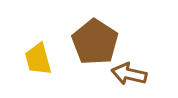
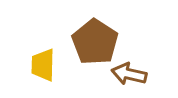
yellow trapezoid: moved 5 px right, 6 px down; rotated 16 degrees clockwise
